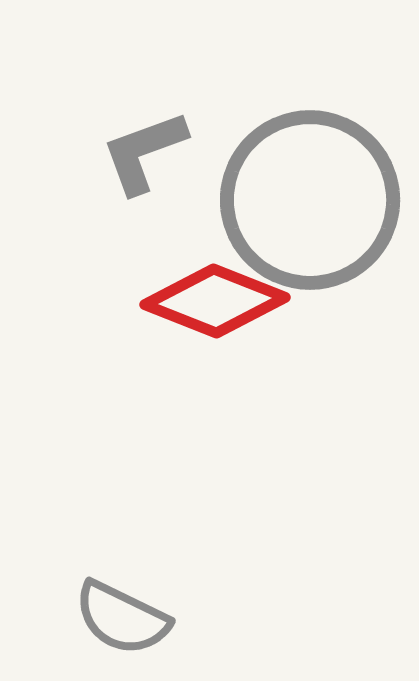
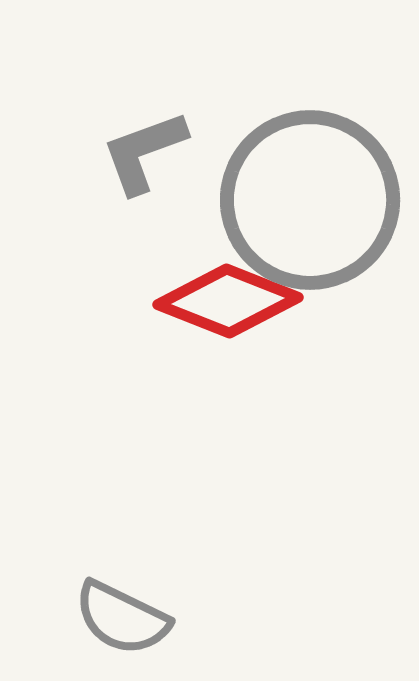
red diamond: moved 13 px right
